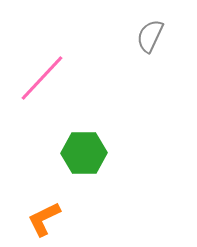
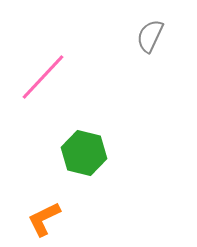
pink line: moved 1 px right, 1 px up
green hexagon: rotated 15 degrees clockwise
